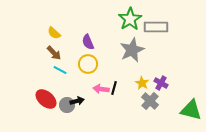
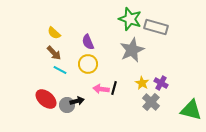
green star: rotated 20 degrees counterclockwise
gray rectangle: rotated 15 degrees clockwise
gray cross: moved 1 px right, 1 px down
